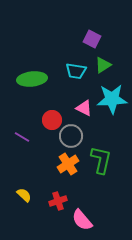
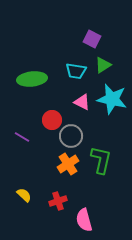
cyan star: rotated 16 degrees clockwise
pink triangle: moved 2 px left, 6 px up
pink semicircle: moved 2 px right; rotated 25 degrees clockwise
